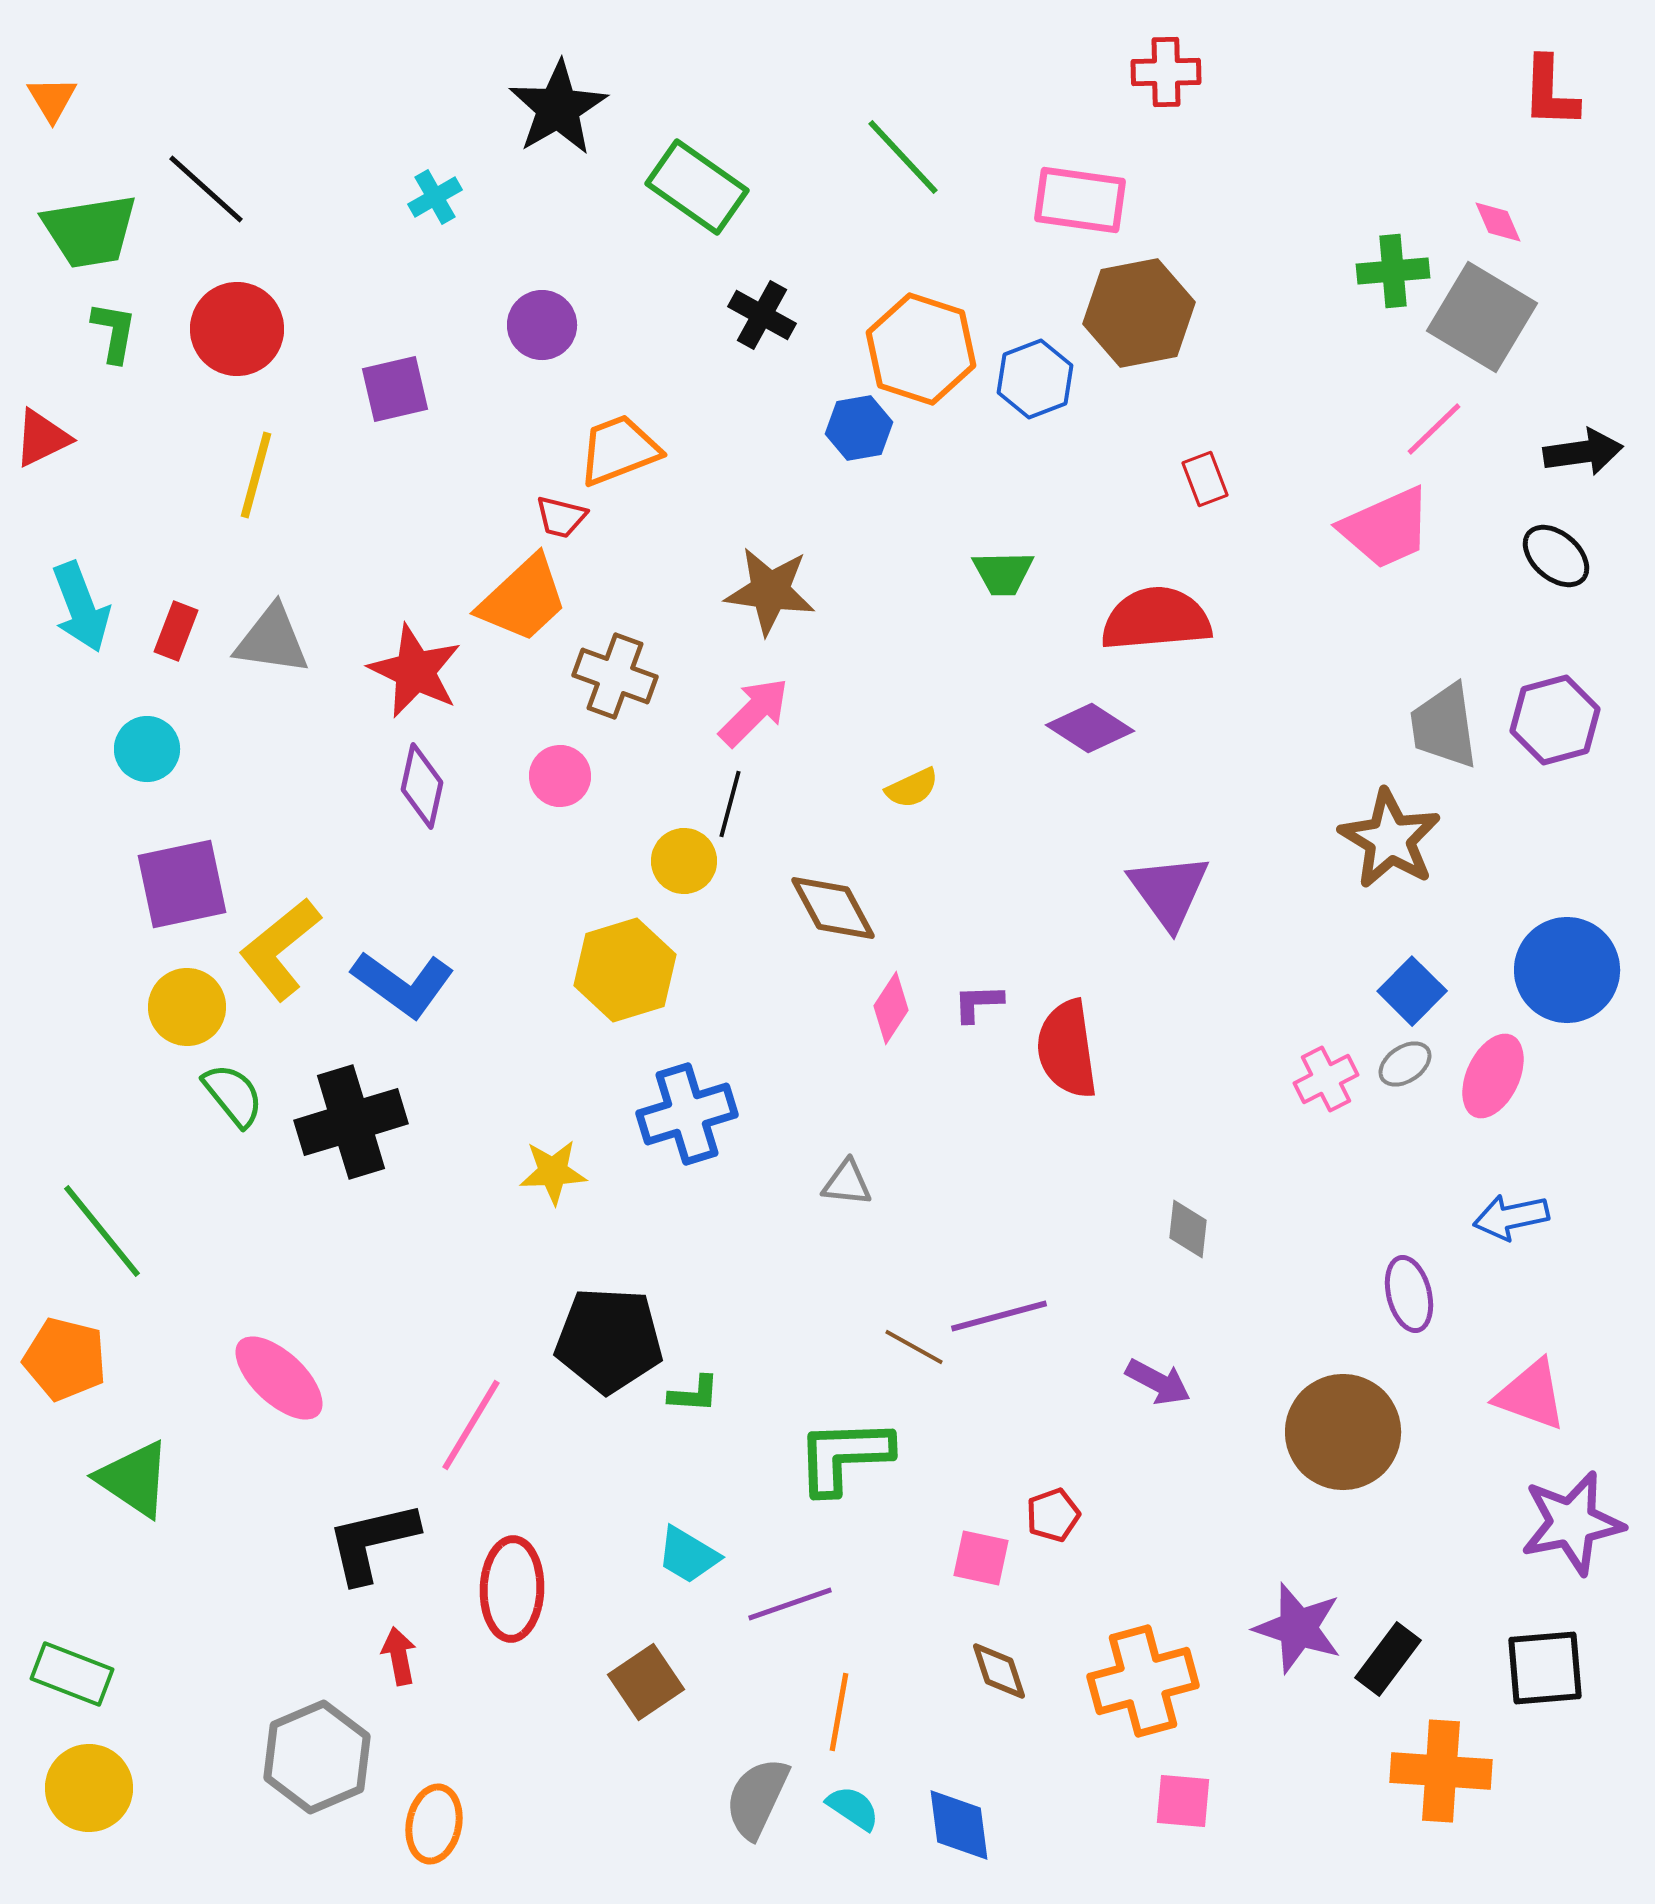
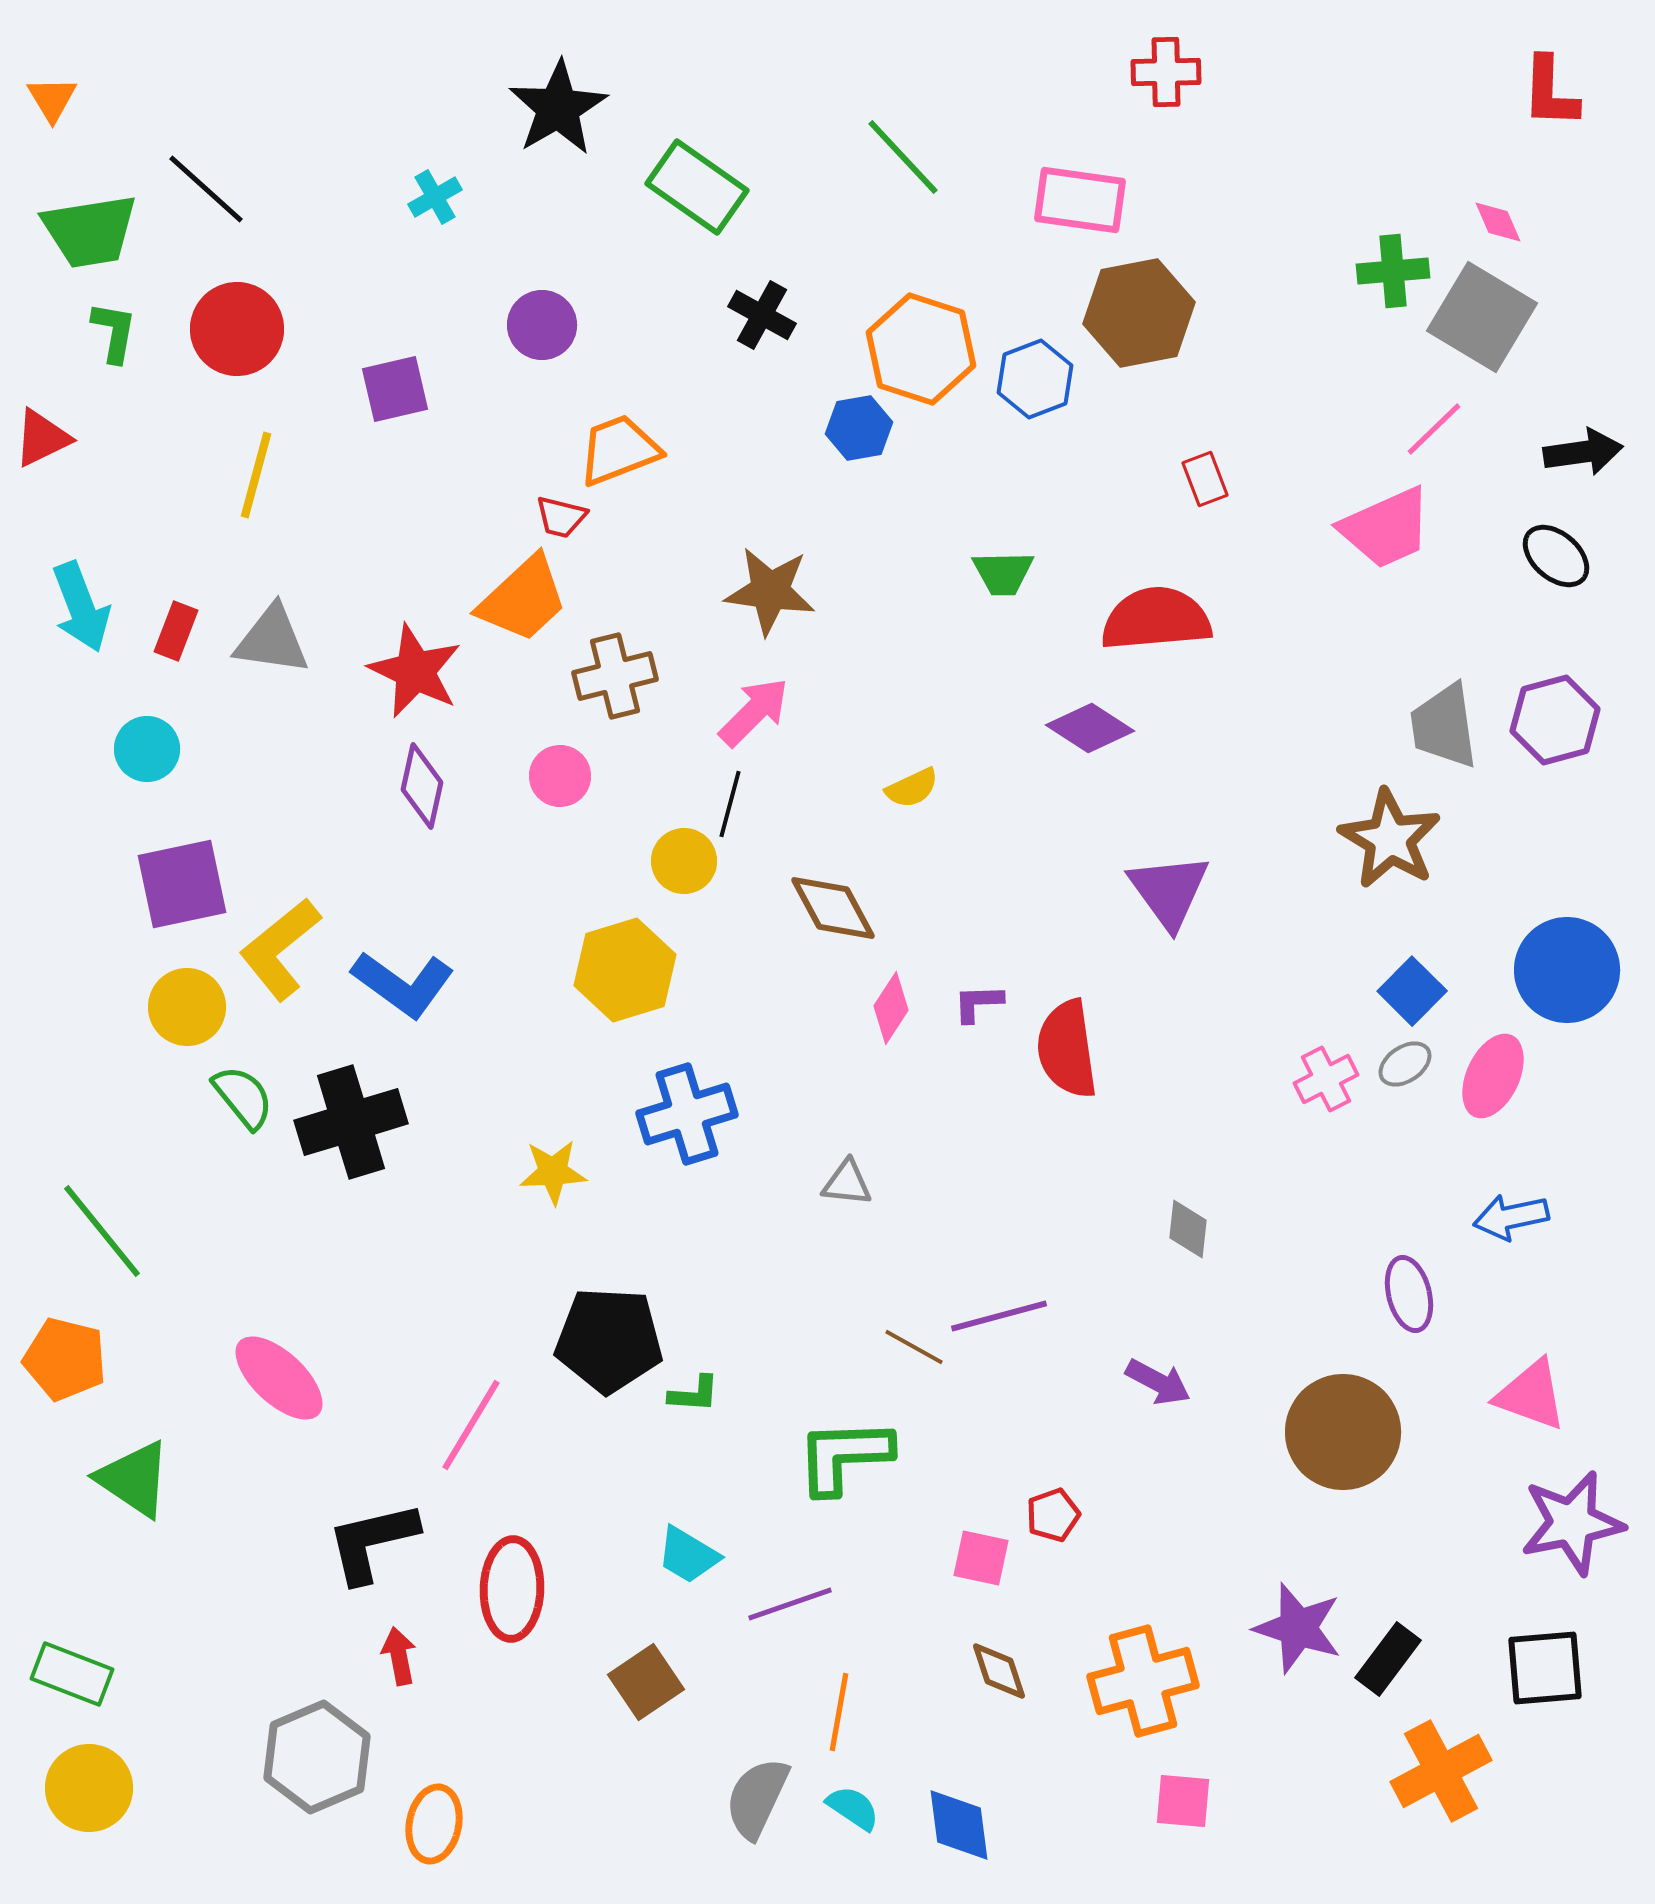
brown cross at (615, 676): rotated 34 degrees counterclockwise
green semicircle at (233, 1095): moved 10 px right, 2 px down
orange cross at (1441, 1771): rotated 32 degrees counterclockwise
